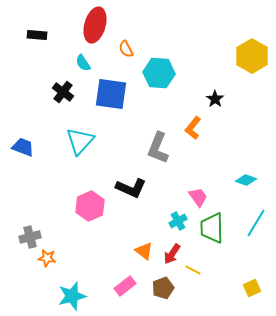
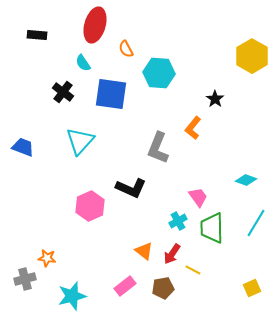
gray cross: moved 5 px left, 42 px down
brown pentagon: rotated 10 degrees clockwise
